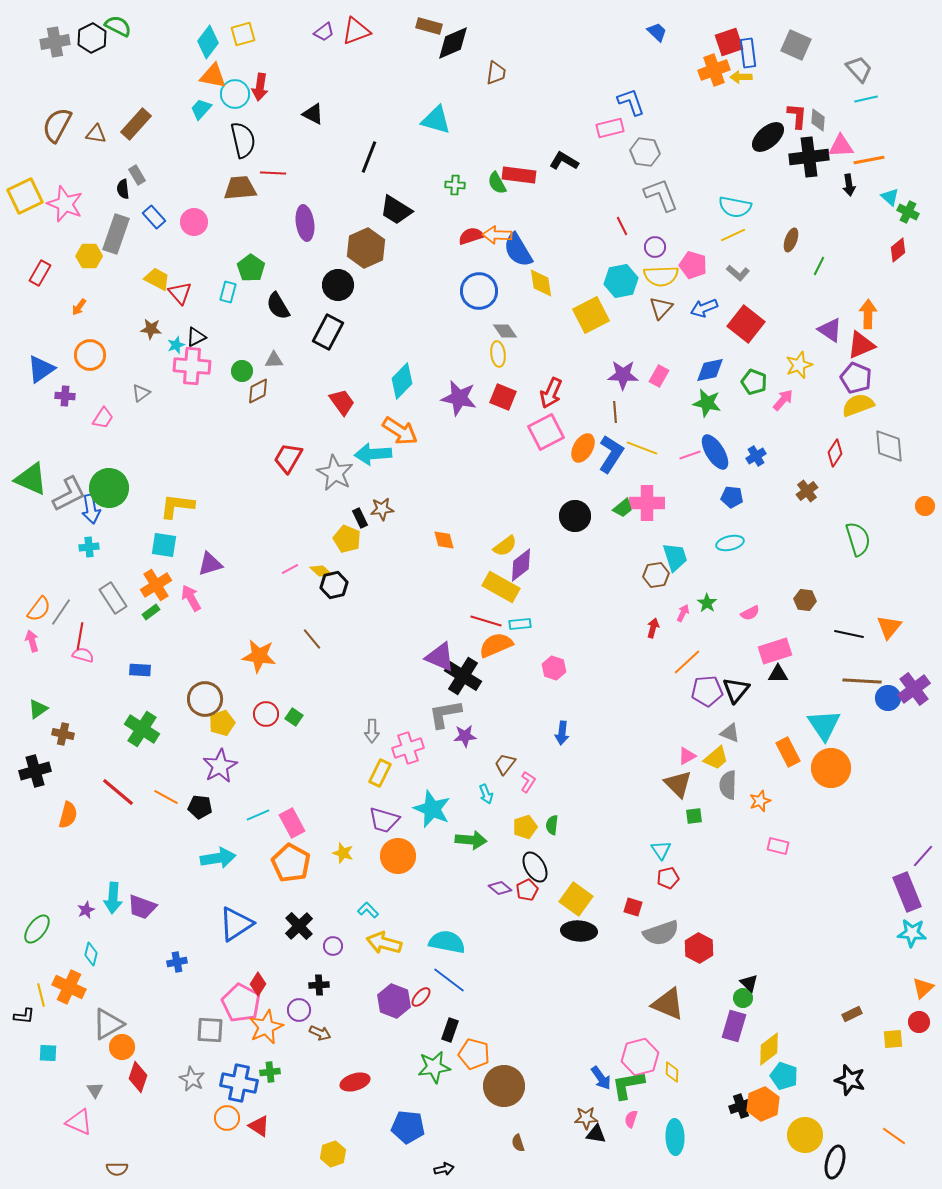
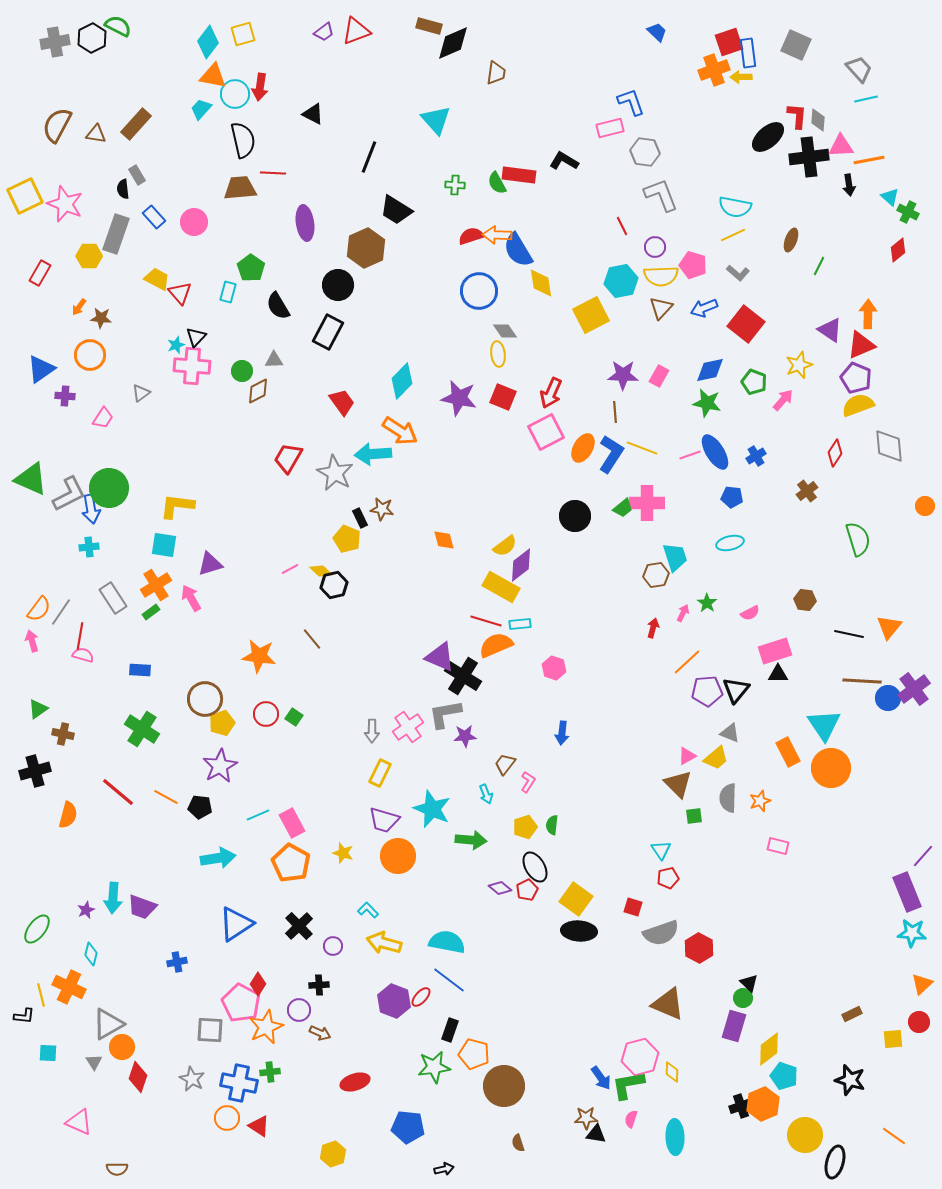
cyan triangle at (436, 120): rotated 32 degrees clockwise
brown star at (151, 329): moved 50 px left, 11 px up
black triangle at (196, 337): rotated 20 degrees counterclockwise
brown star at (382, 509): rotated 15 degrees clockwise
pink cross at (408, 748): moved 21 px up; rotated 16 degrees counterclockwise
gray semicircle at (728, 785): moved 13 px down
orange triangle at (923, 988): moved 1 px left, 4 px up
gray triangle at (95, 1090): moved 1 px left, 28 px up
